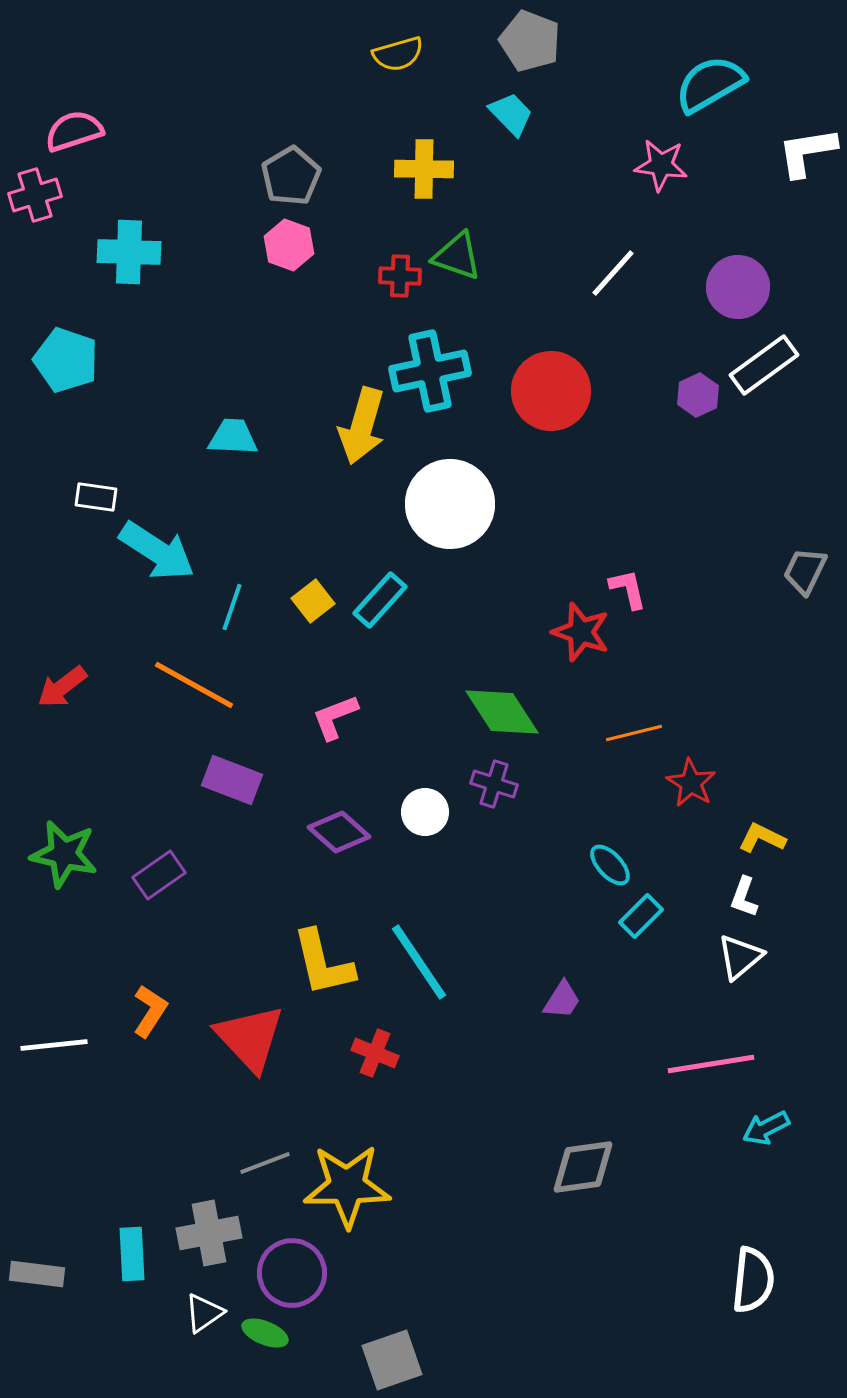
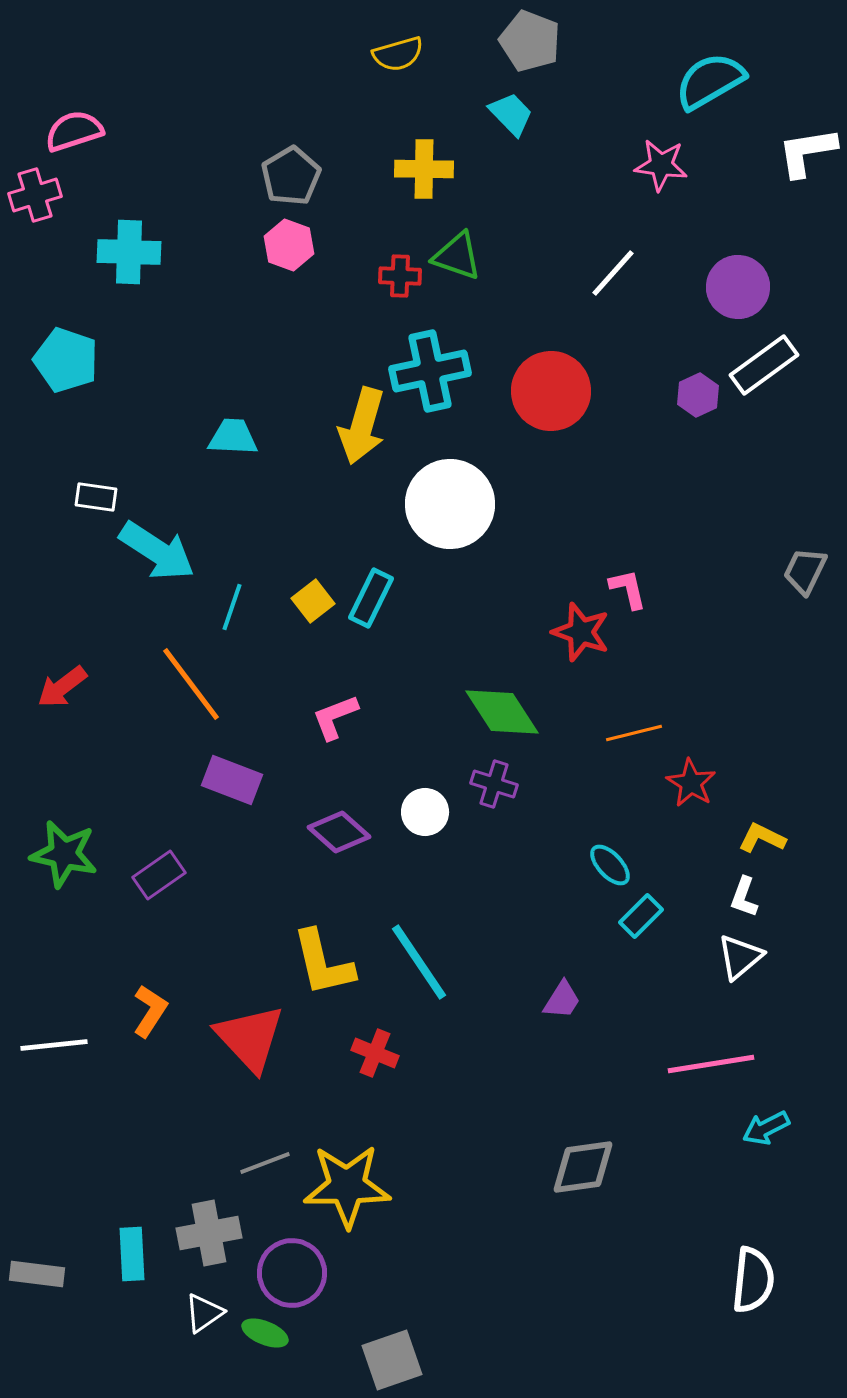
cyan semicircle at (710, 84): moved 3 px up
cyan rectangle at (380, 600): moved 9 px left, 2 px up; rotated 16 degrees counterclockwise
orange line at (194, 685): moved 3 px left, 1 px up; rotated 24 degrees clockwise
